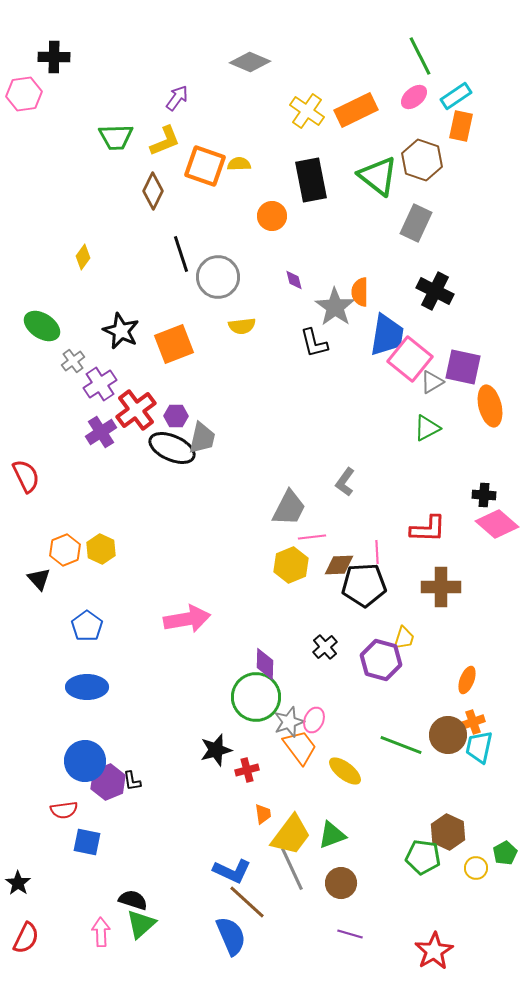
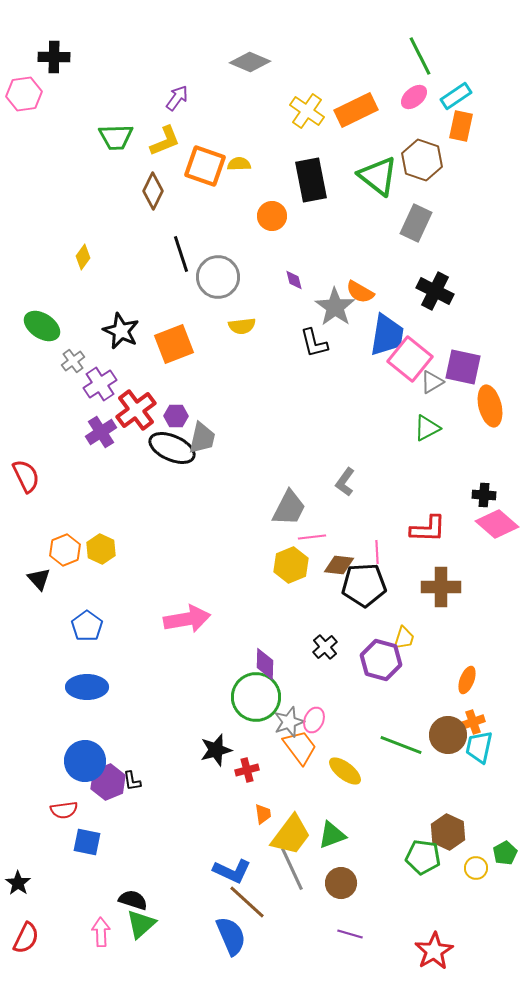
orange semicircle at (360, 292): rotated 60 degrees counterclockwise
brown diamond at (339, 565): rotated 8 degrees clockwise
